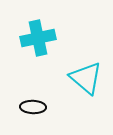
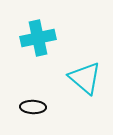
cyan triangle: moved 1 px left
